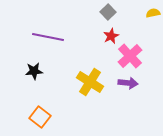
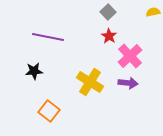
yellow semicircle: moved 1 px up
red star: moved 2 px left; rotated 14 degrees counterclockwise
orange square: moved 9 px right, 6 px up
